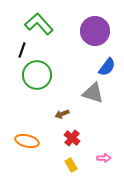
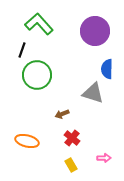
blue semicircle: moved 2 px down; rotated 144 degrees clockwise
